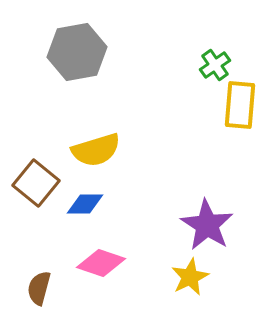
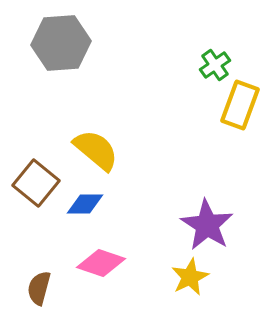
gray hexagon: moved 16 px left, 9 px up; rotated 6 degrees clockwise
yellow rectangle: rotated 15 degrees clockwise
yellow semicircle: rotated 123 degrees counterclockwise
